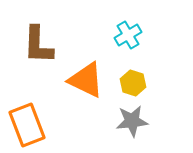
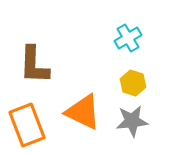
cyan cross: moved 3 px down
brown L-shape: moved 4 px left, 20 px down
orange triangle: moved 3 px left, 32 px down
